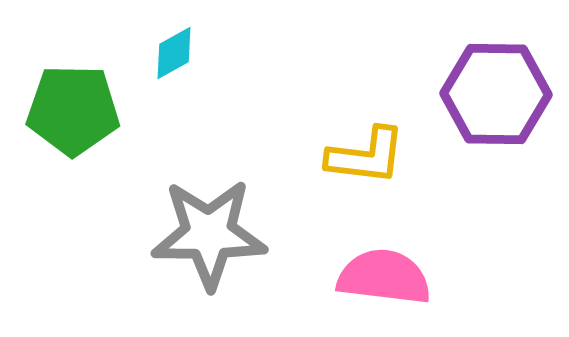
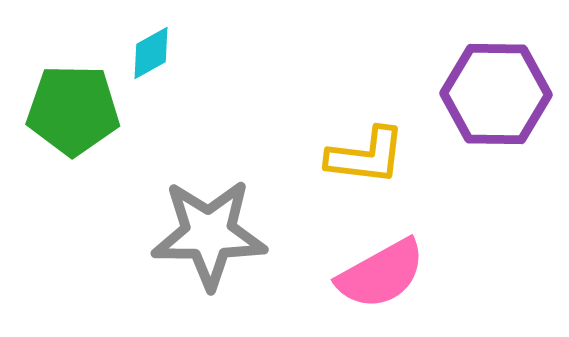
cyan diamond: moved 23 px left
pink semicircle: moved 3 px left, 3 px up; rotated 144 degrees clockwise
